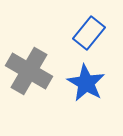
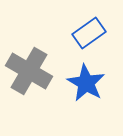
blue rectangle: rotated 16 degrees clockwise
